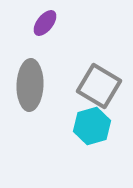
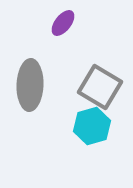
purple ellipse: moved 18 px right
gray square: moved 1 px right, 1 px down
